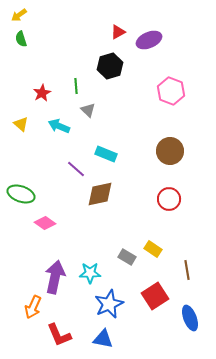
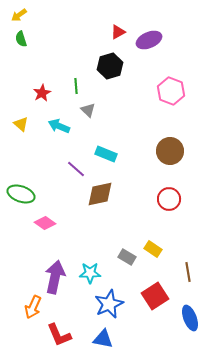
brown line: moved 1 px right, 2 px down
